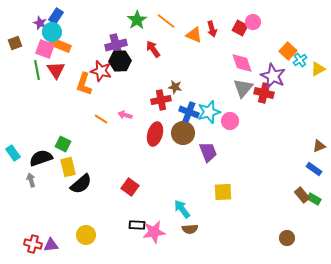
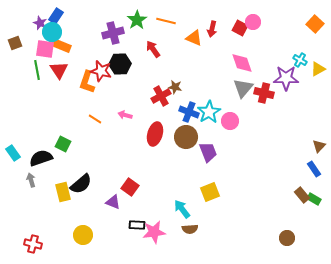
orange line at (166, 21): rotated 24 degrees counterclockwise
red arrow at (212, 29): rotated 28 degrees clockwise
orange triangle at (194, 35): moved 3 px down
purple cross at (116, 45): moved 3 px left, 12 px up
pink square at (45, 49): rotated 12 degrees counterclockwise
orange square at (288, 51): moved 27 px right, 27 px up
cyan cross at (300, 60): rotated 24 degrees counterclockwise
black hexagon at (120, 61): moved 3 px down
red triangle at (56, 70): moved 3 px right
purple star at (273, 76): moved 13 px right, 2 px down; rotated 25 degrees counterclockwise
orange L-shape at (84, 84): moved 3 px right, 2 px up
red cross at (161, 100): moved 4 px up; rotated 18 degrees counterclockwise
cyan star at (209, 112): rotated 15 degrees counterclockwise
orange line at (101, 119): moved 6 px left
brown circle at (183, 133): moved 3 px right, 4 px down
brown triangle at (319, 146): rotated 24 degrees counterclockwise
yellow rectangle at (68, 167): moved 5 px left, 25 px down
blue rectangle at (314, 169): rotated 21 degrees clockwise
yellow square at (223, 192): moved 13 px left; rotated 18 degrees counterclockwise
yellow circle at (86, 235): moved 3 px left
purple triangle at (51, 245): moved 62 px right, 43 px up; rotated 28 degrees clockwise
